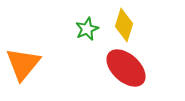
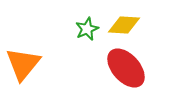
yellow diamond: rotated 76 degrees clockwise
red ellipse: rotated 6 degrees clockwise
